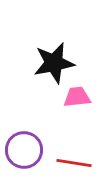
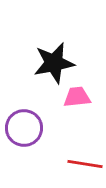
purple circle: moved 22 px up
red line: moved 11 px right, 1 px down
